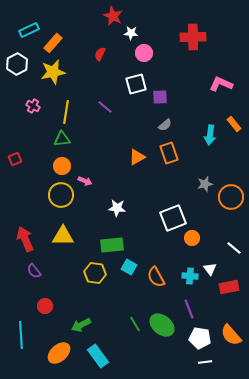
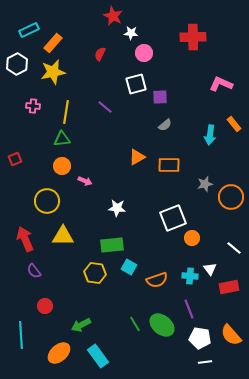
pink cross at (33, 106): rotated 24 degrees counterclockwise
orange rectangle at (169, 153): moved 12 px down; rotated 70 degrees counterclockwise
yellow circle at (61, 195): moved 14 px left, 6 px down
orange semicircle at (156, 277): moved 1 px right, 3 px down; rotated 80 degrees counterclockwise
